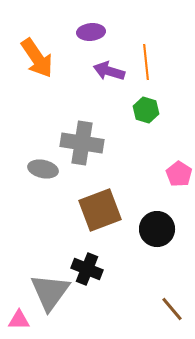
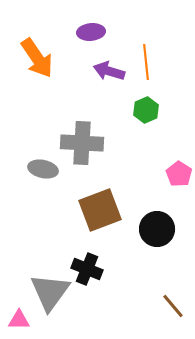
green hexagon: rotated 20 degrees clockwise
gray cross: rotated 6 degrees counterclockwise
brown line: moved 1 px right, 3 px up
